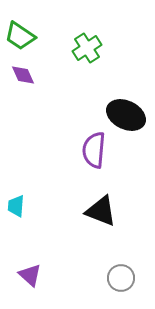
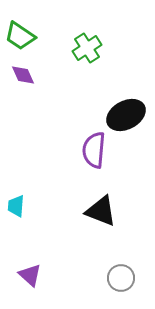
black ellipse: rotated 54 degrees counterclockwise
